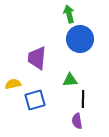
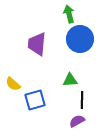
purple trapezoid: moved 14 px up
yellow semicircle: rotated 126 degrees counterclockwise
black line: moved 1 px left, 1 px down
purple semicircle: rotated 70 degrees clockwise
